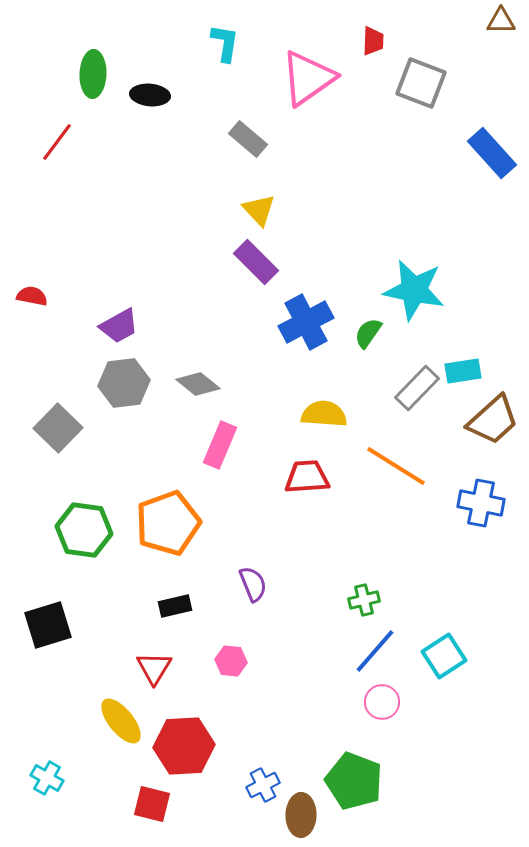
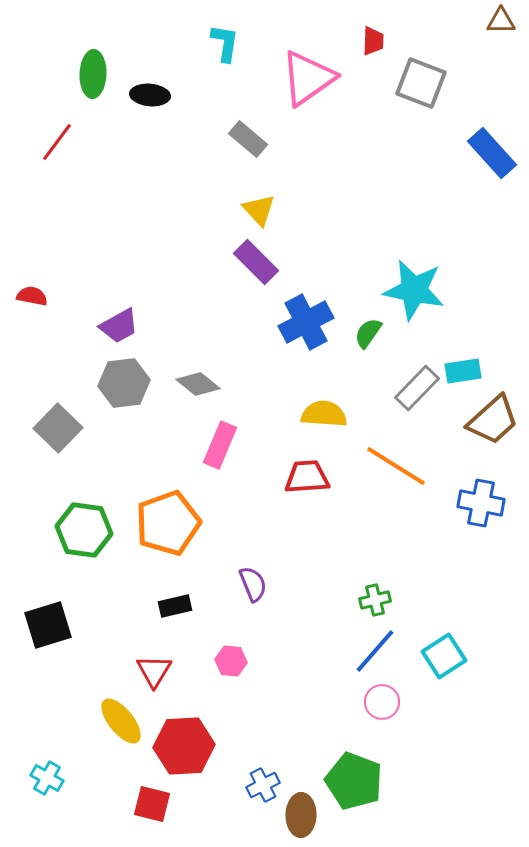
green cross at (364, 600): moved 11 px right
red triangle at (154, 668): moved 3 px down
